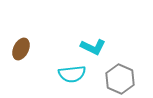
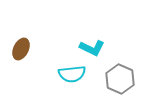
cyan L-shape: moved 1 px left, 1 px down
